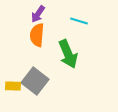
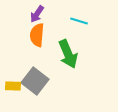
purple arrow: moved 1 px left
